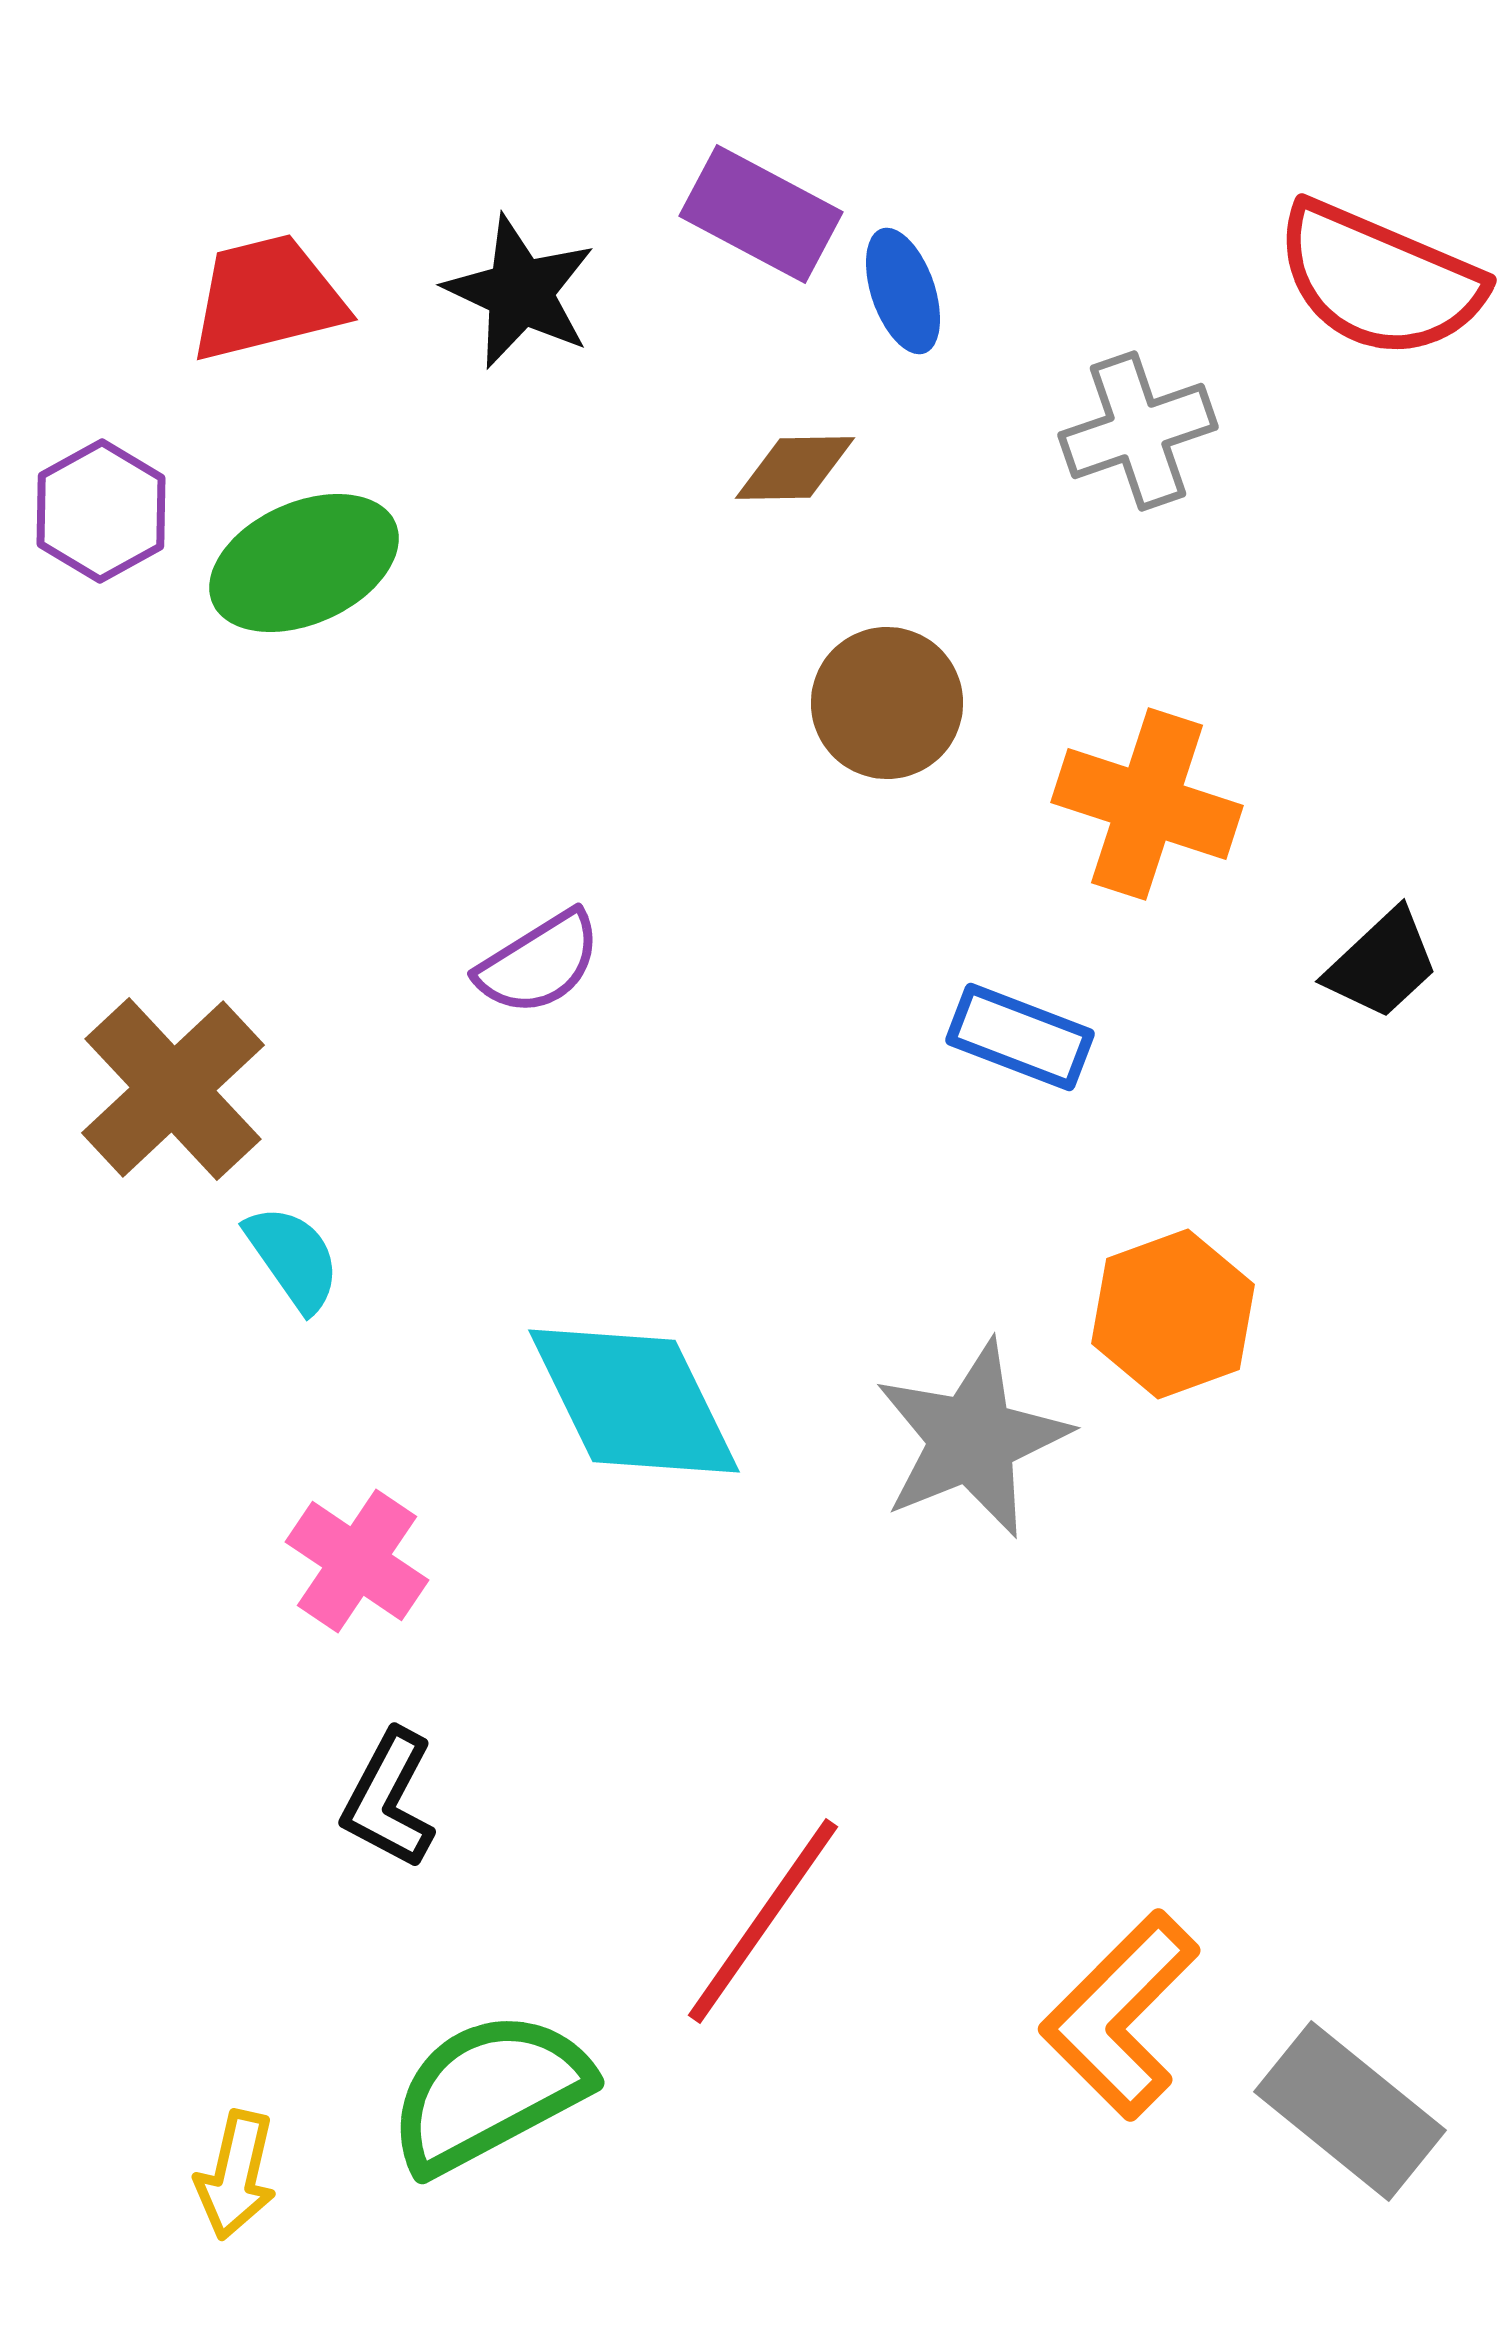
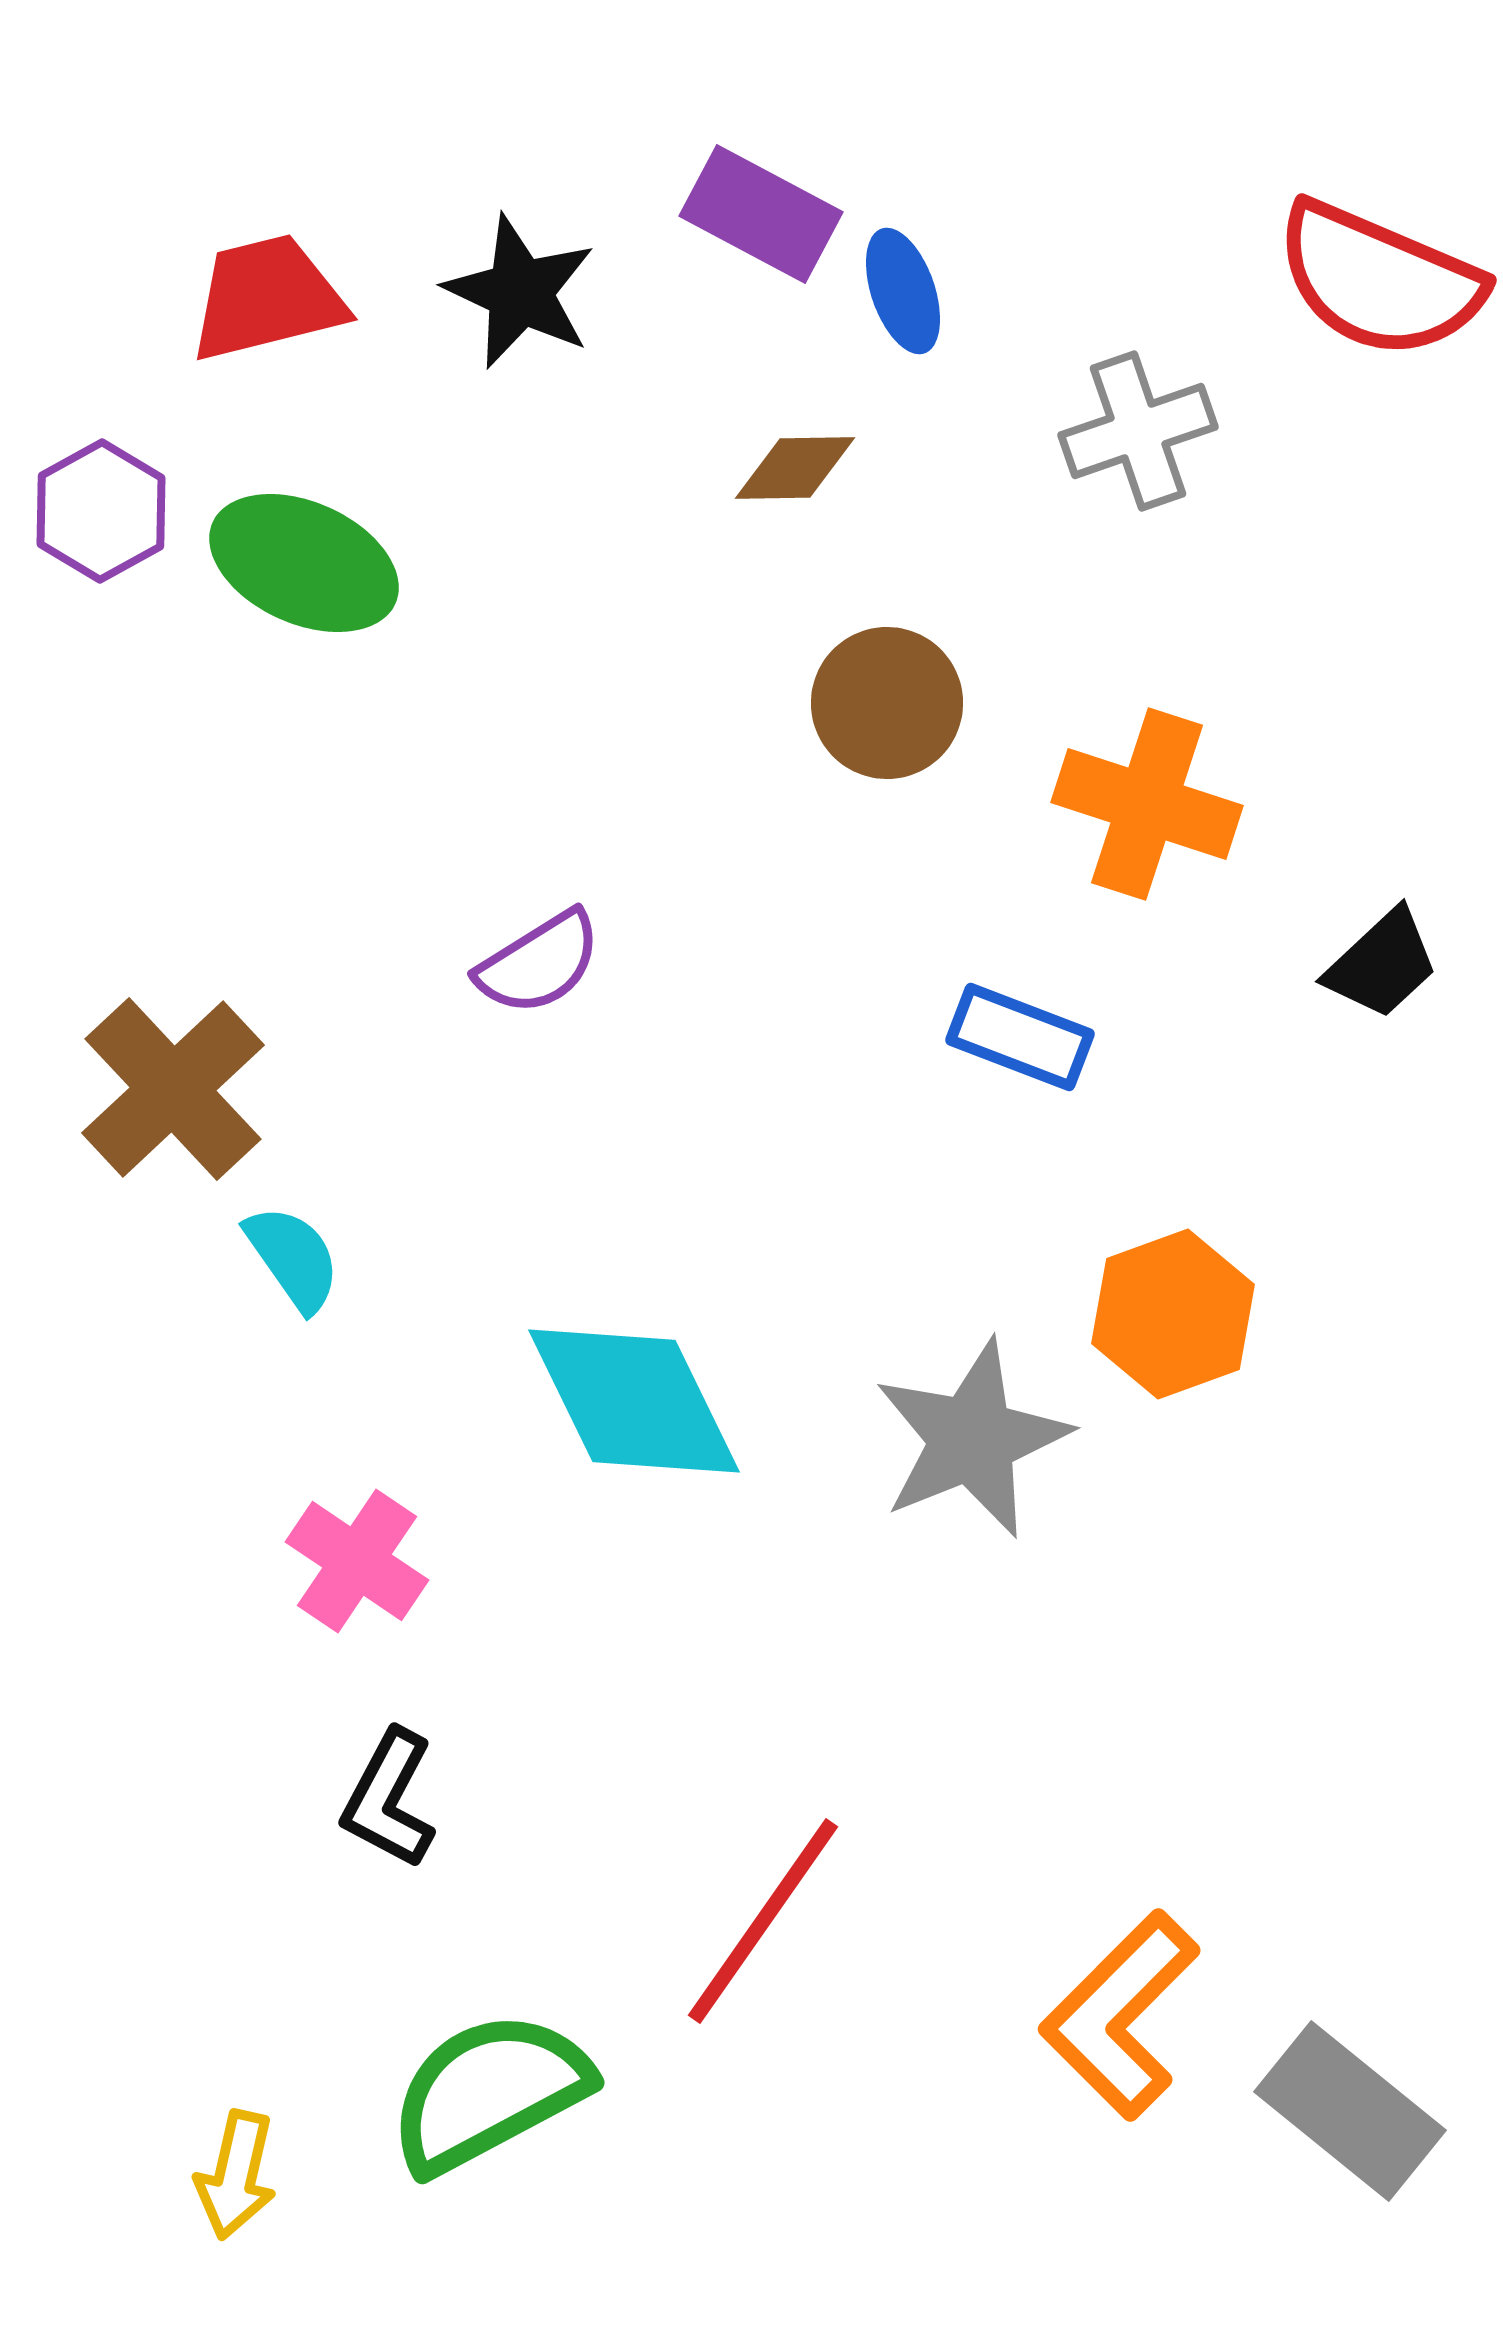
green ellipse: rotated 48 degrees clockwise
